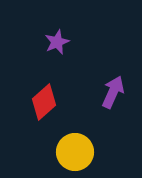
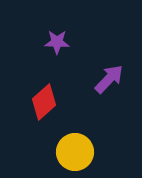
purple star: rotated 25 degrees clockwise
purple arrow: moved 4 px left, 13 px up; rotated 20 degrees clockwise
